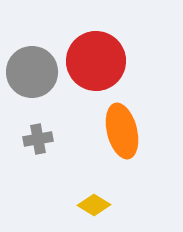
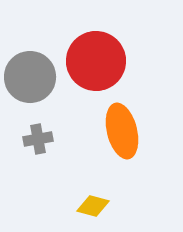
gray circle: moved 2 px left, 5 px down
yellow diamond: moved 1 px left, 1 px down; rotated 16 degrees counterclockwise
